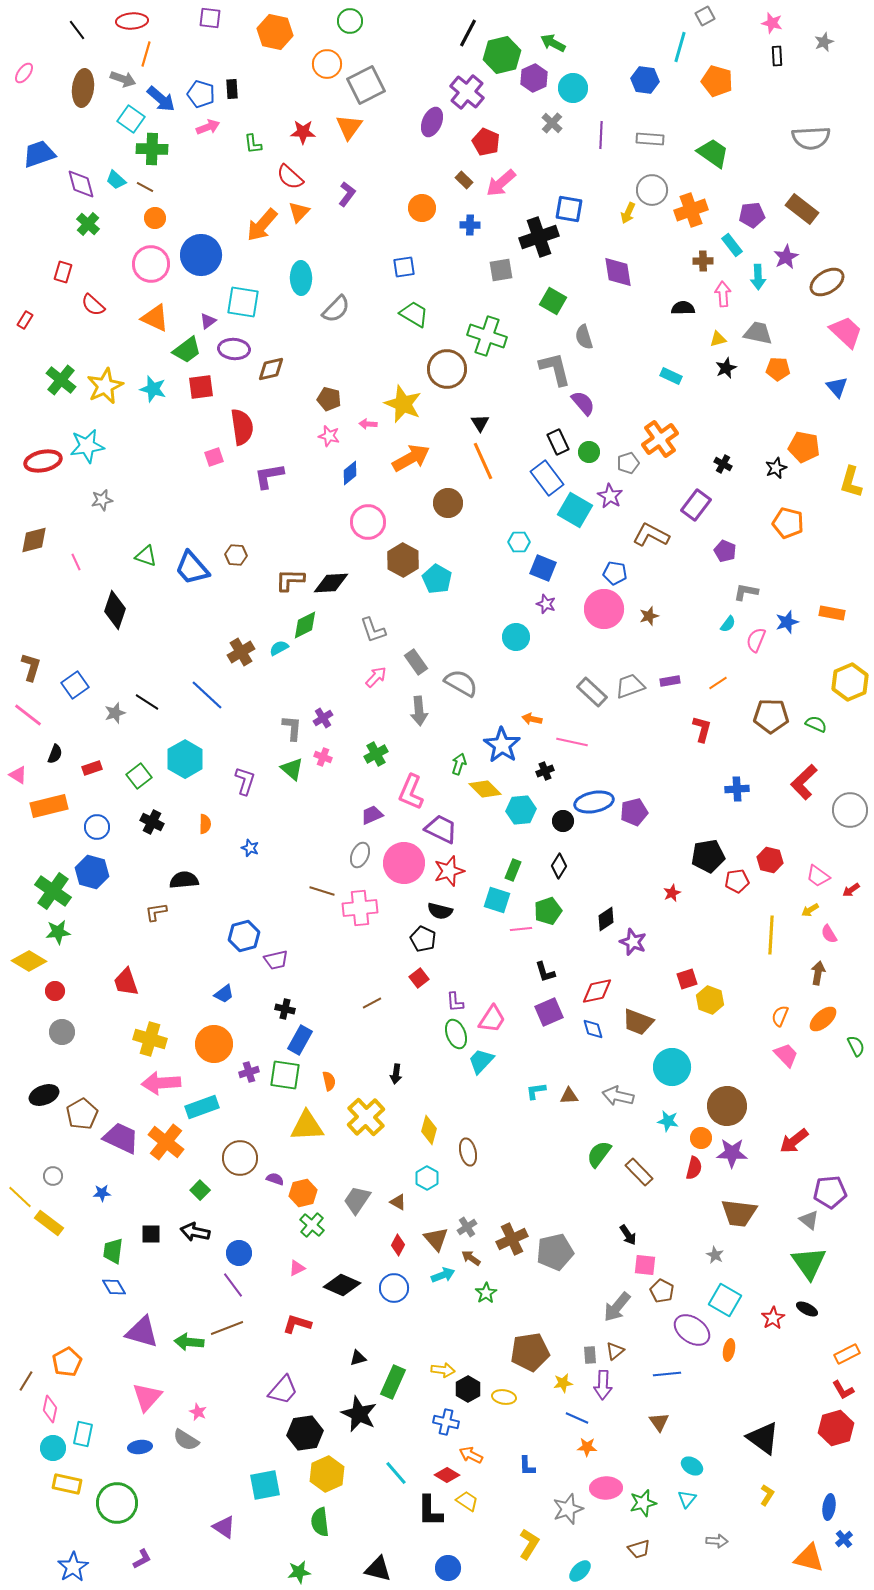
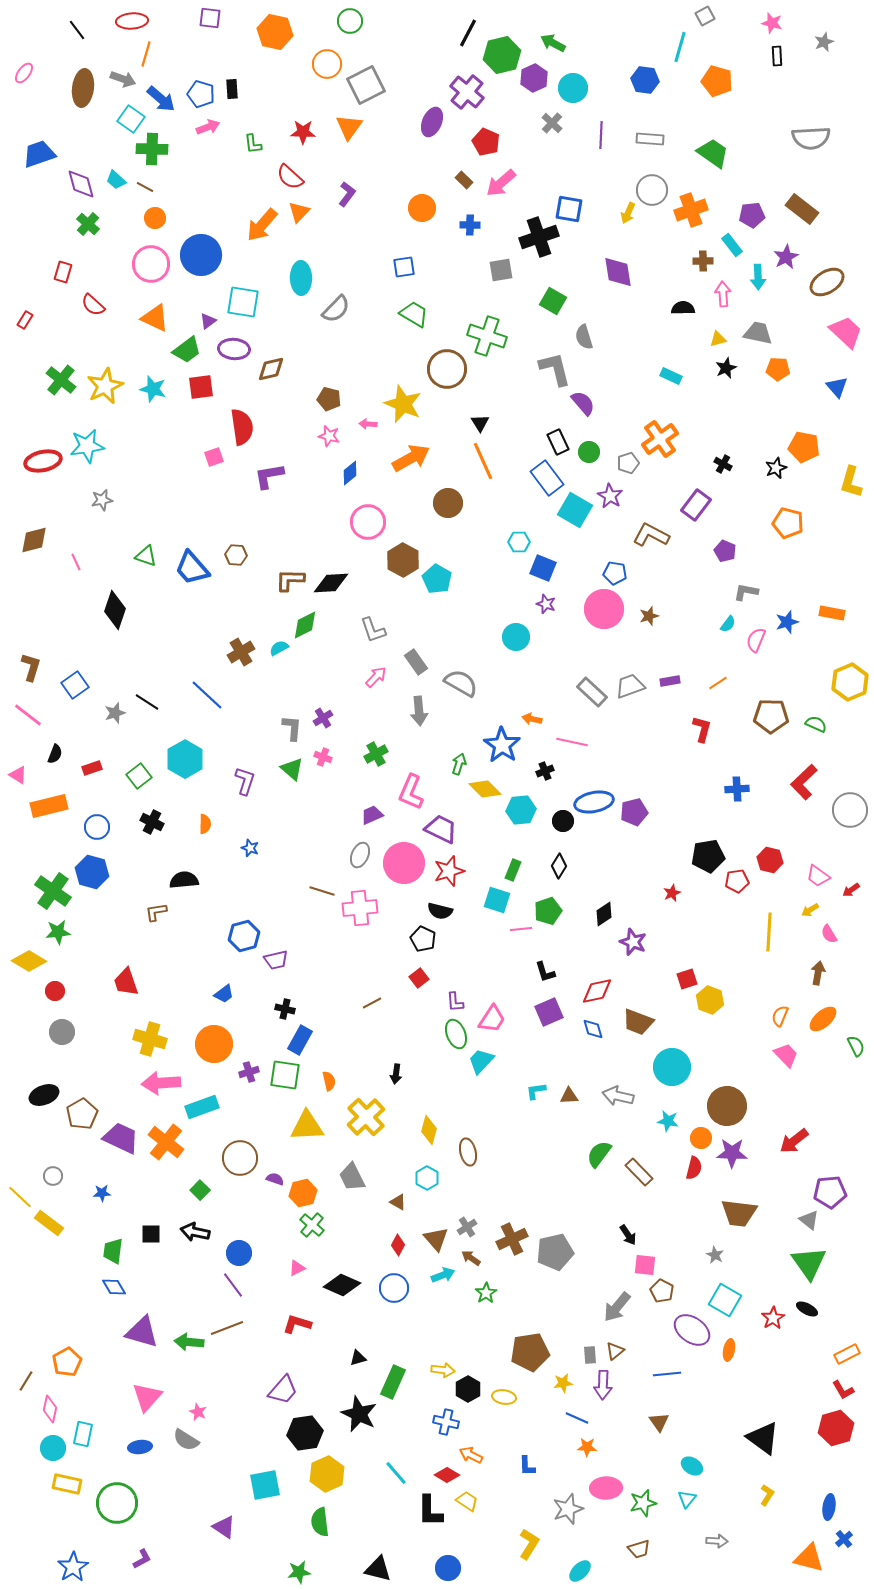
black diamond at (606, 919): moved 2 px left, 5 px up
yellow line at (771, 935): moved 2 px left, 3 px up
gray trapezoid at (357, 1200): moved 5 px left, 23 px up; rotated 60 degrees counterclockwise
